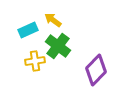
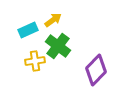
yellow arrow: rotated 108 degrees clockwise
